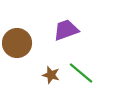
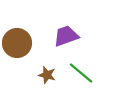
purple trapezoid: moved 6 px down
brown star: moved 4 px left
